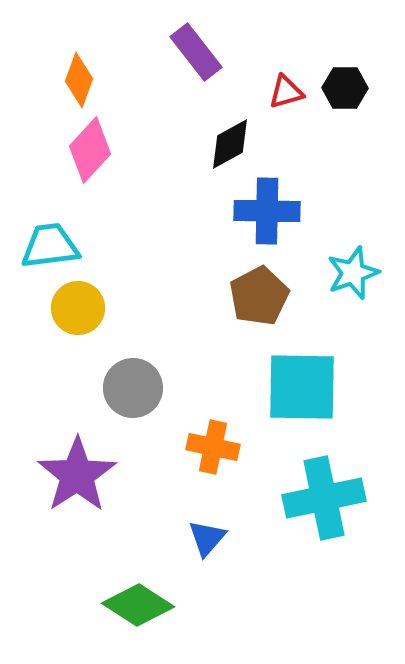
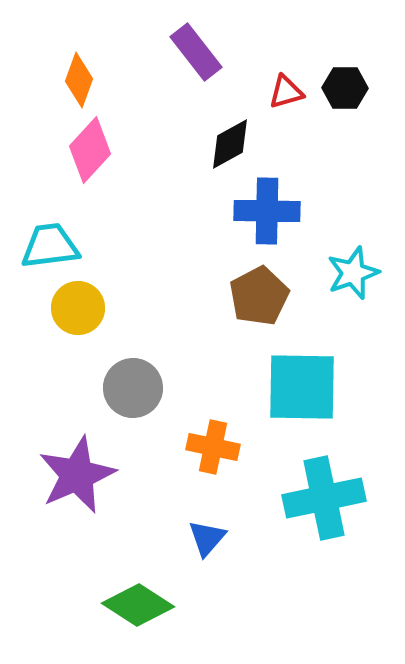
purple star: rotated 10 degrees clockwise
